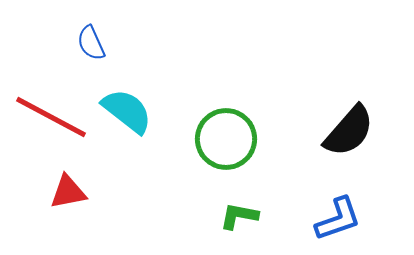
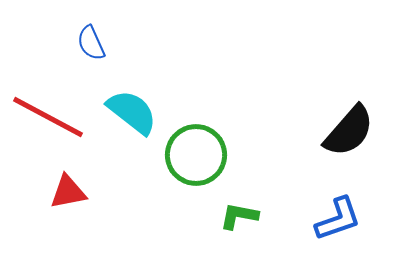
cyan semicircle: moved 5 px right, 1 px down
red line: moved 3 px left
green circle: moved 30 px left, 16 px down
